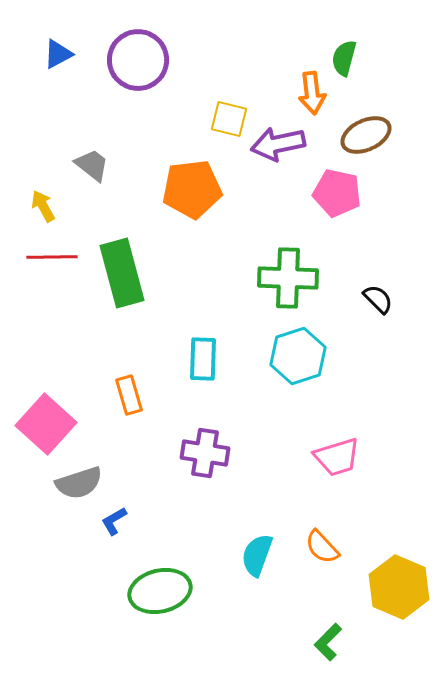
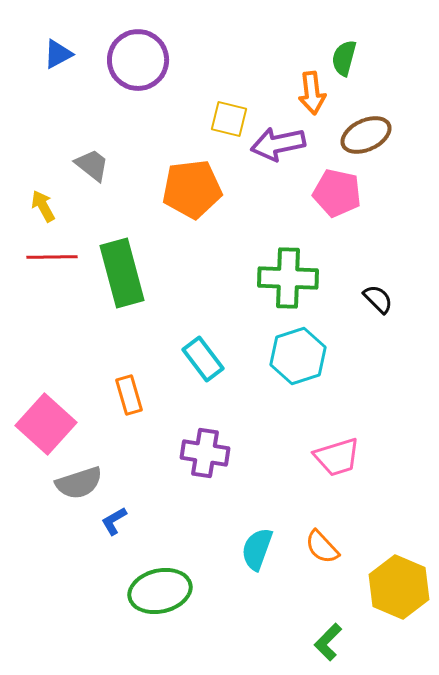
cyan rectangle: rotated 39 degrees counterclockwise
cyan semicircle: moved 6 px up
